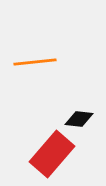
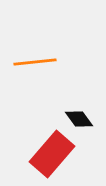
black diamond: rotated 48 degrees clockwise
